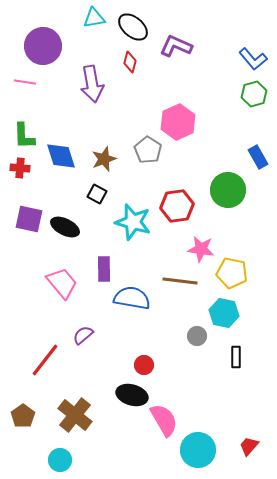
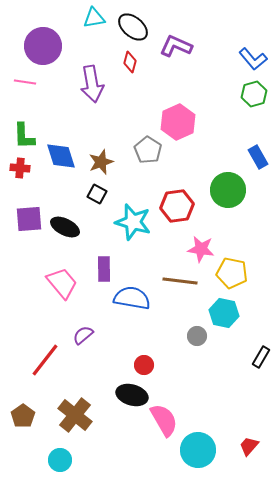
brown star at (104, 159): moved 3 px left, 3 px down
purple square at (29, 219): rotated 16 degrees counterclockwise
black rectangle at (236, 357): moved 25 px right; rotated 30 degrees clockwise
